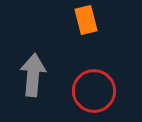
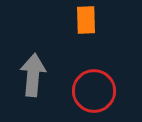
orange rectangle: rotated 12 degrees clockwise
